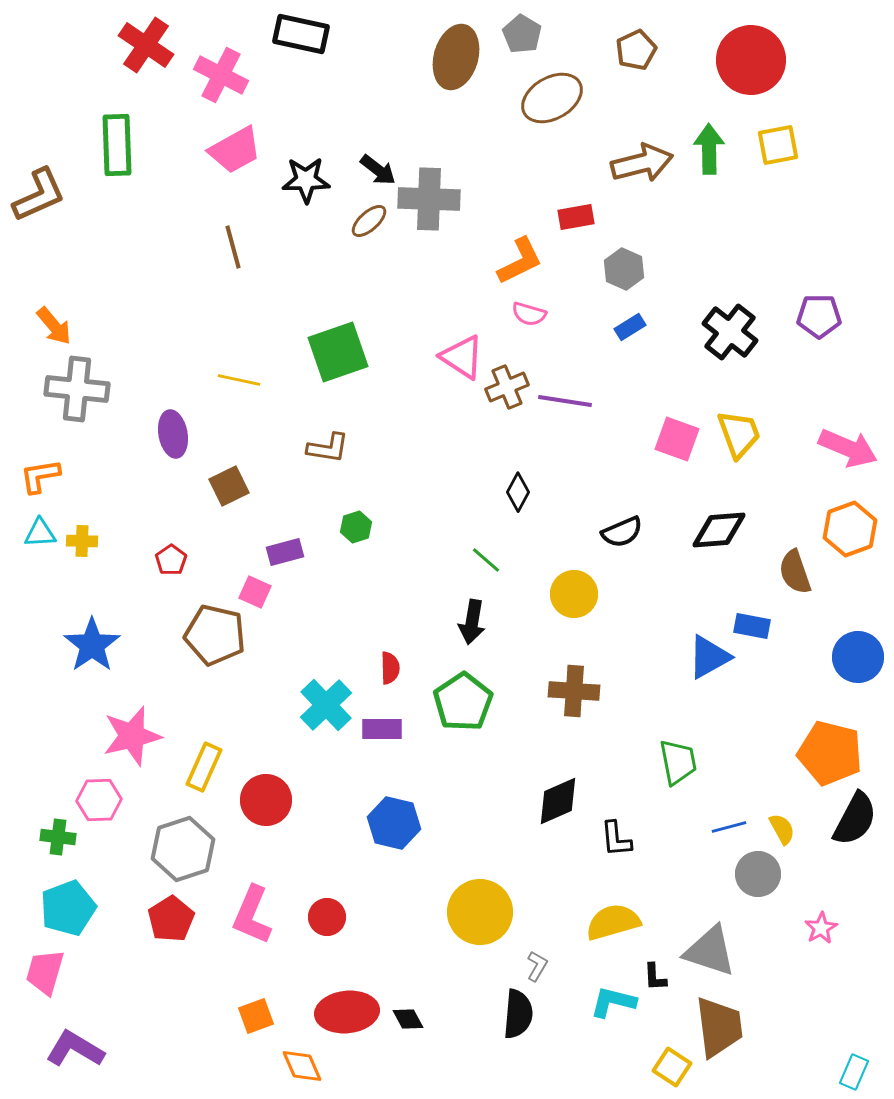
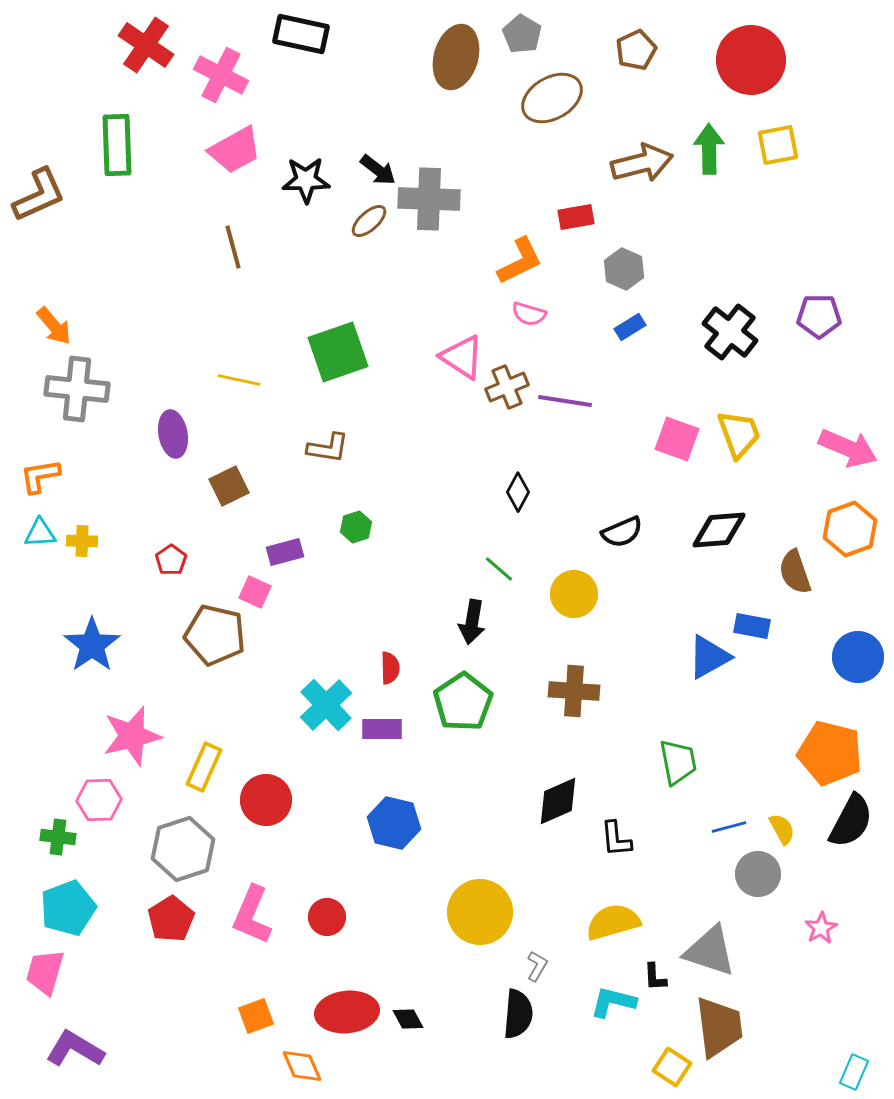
green line at (486, 560): moved 13 px right, 9 px down
black semicircle at (855, 819): moved 4 px left, 2 px down
